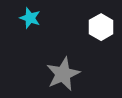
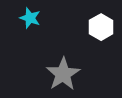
gray star: rotated 8 degrees counterclockwise
